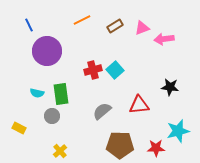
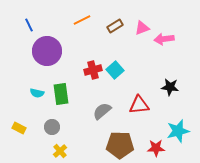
gray circle: moved 11 px down
